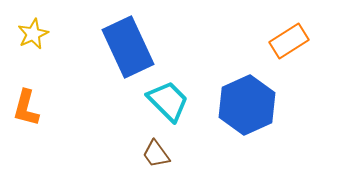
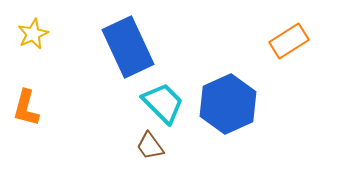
cyan trapezoid: moved 5 px left, 2 px down
blue hexagon: moved 19 px left, 1 px up
brown trapezoid: moved 6 px left, 8 px up
